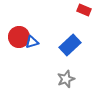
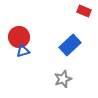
red rectangle: moved 1 px down
blue triangle: moved 9 px left, 9 px down
gray star: moved 3 px left
